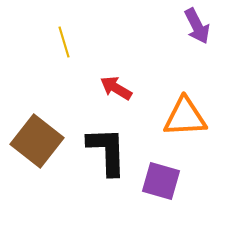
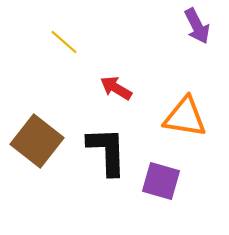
yellow line: rotated 32 degrees counterclockwise
orange triangle: rotated 12 degrees clockwise
